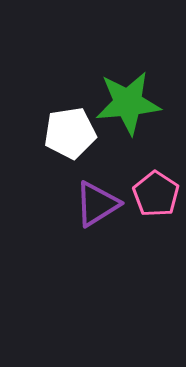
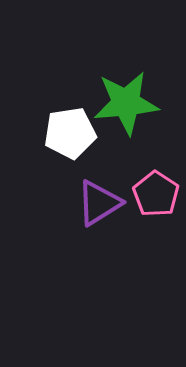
green star: moved 2 px left
purple triangle: moved 2 px right, 1 px up
